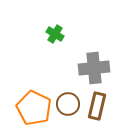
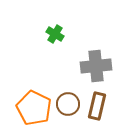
gray cross: moved 2 px right, 2 px up
